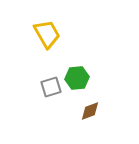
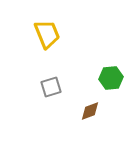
yellow trapezoid: rotated 8 degrees clockwise
green hexagon: moved 34 px right
